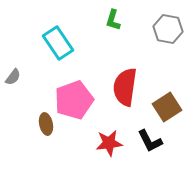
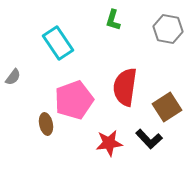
black L-shape: moved 1 px left, 2 px up; rotated 16 degrees counterclockwise
